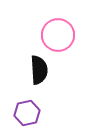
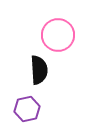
purple hexagon: moved 4 px up
